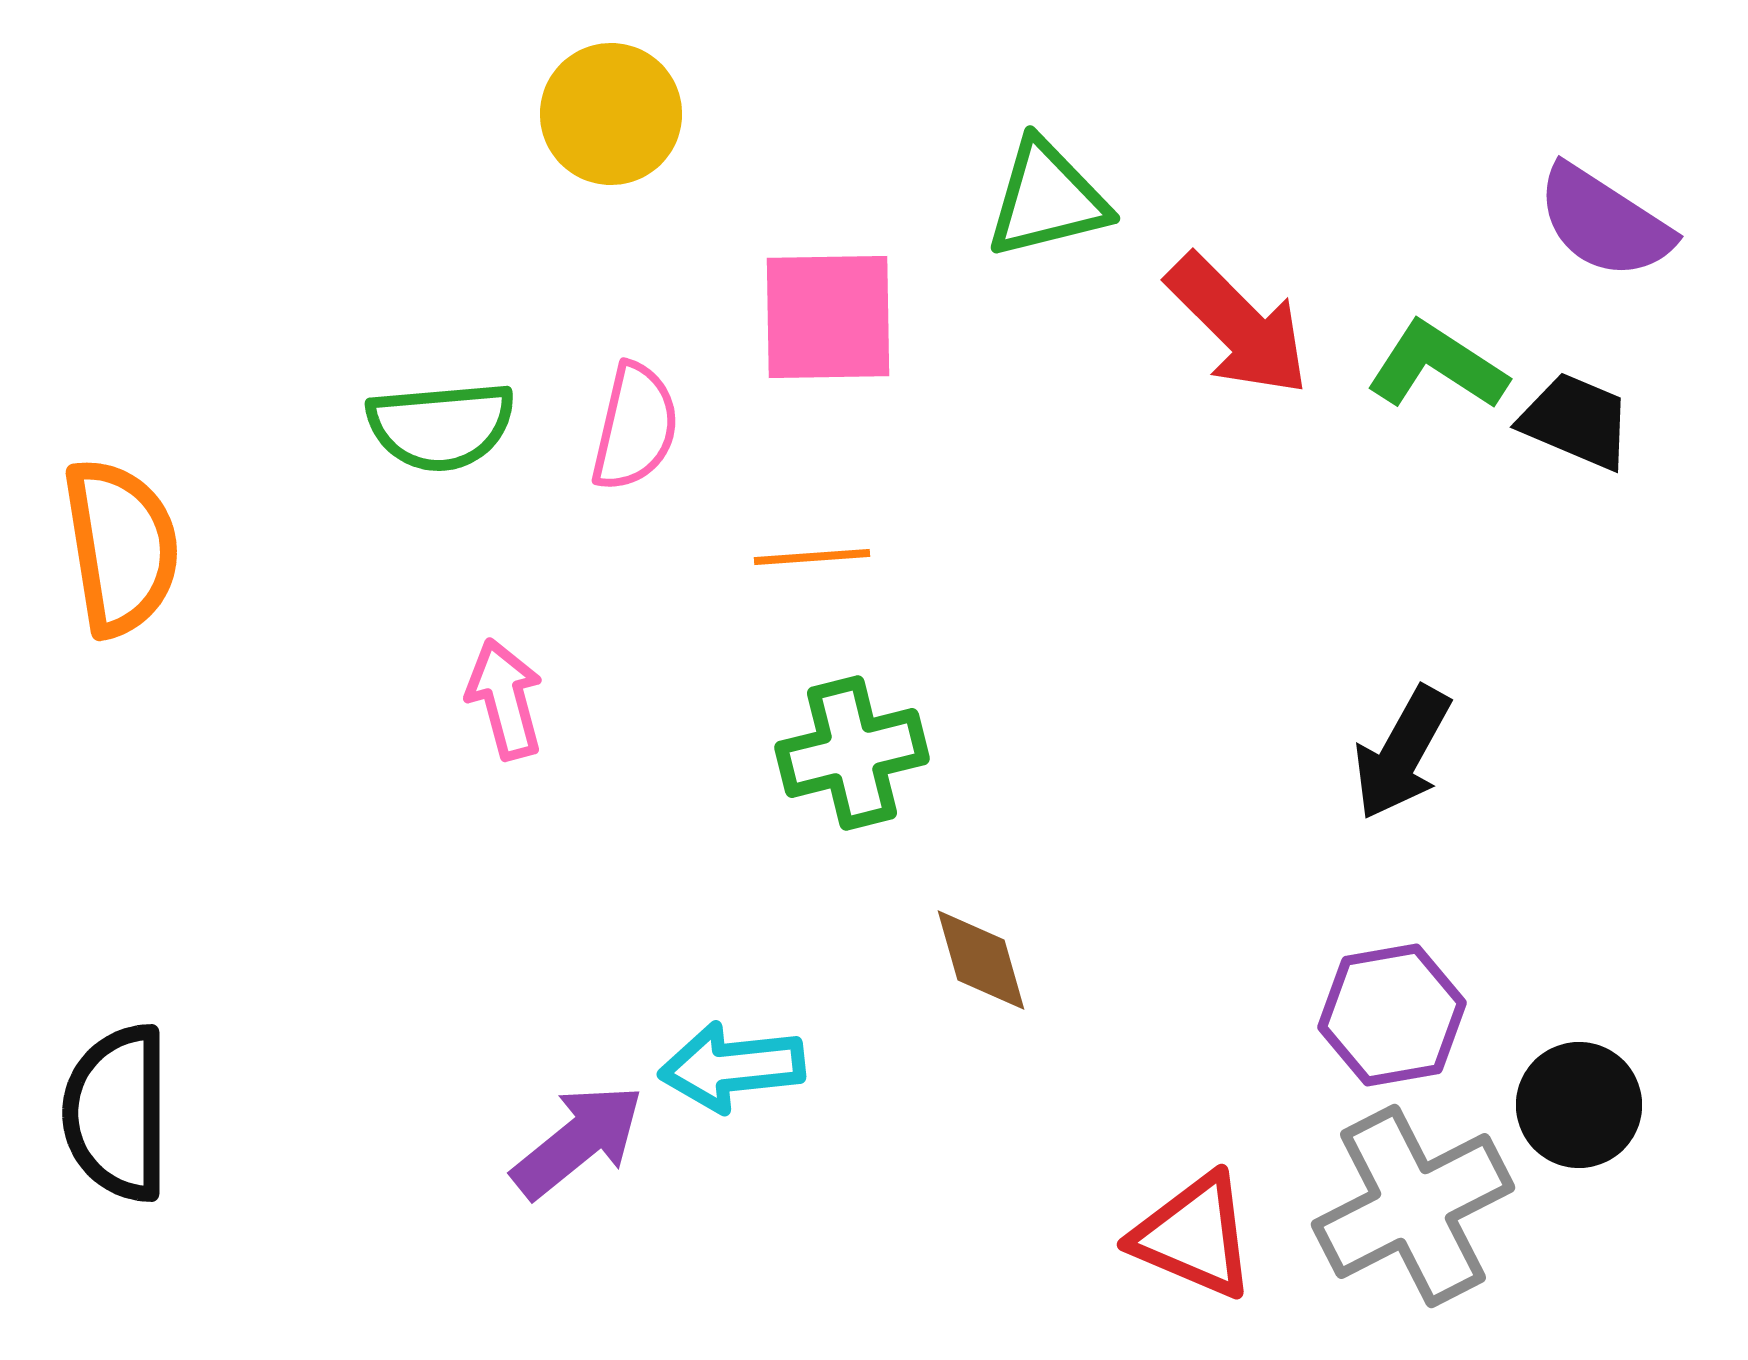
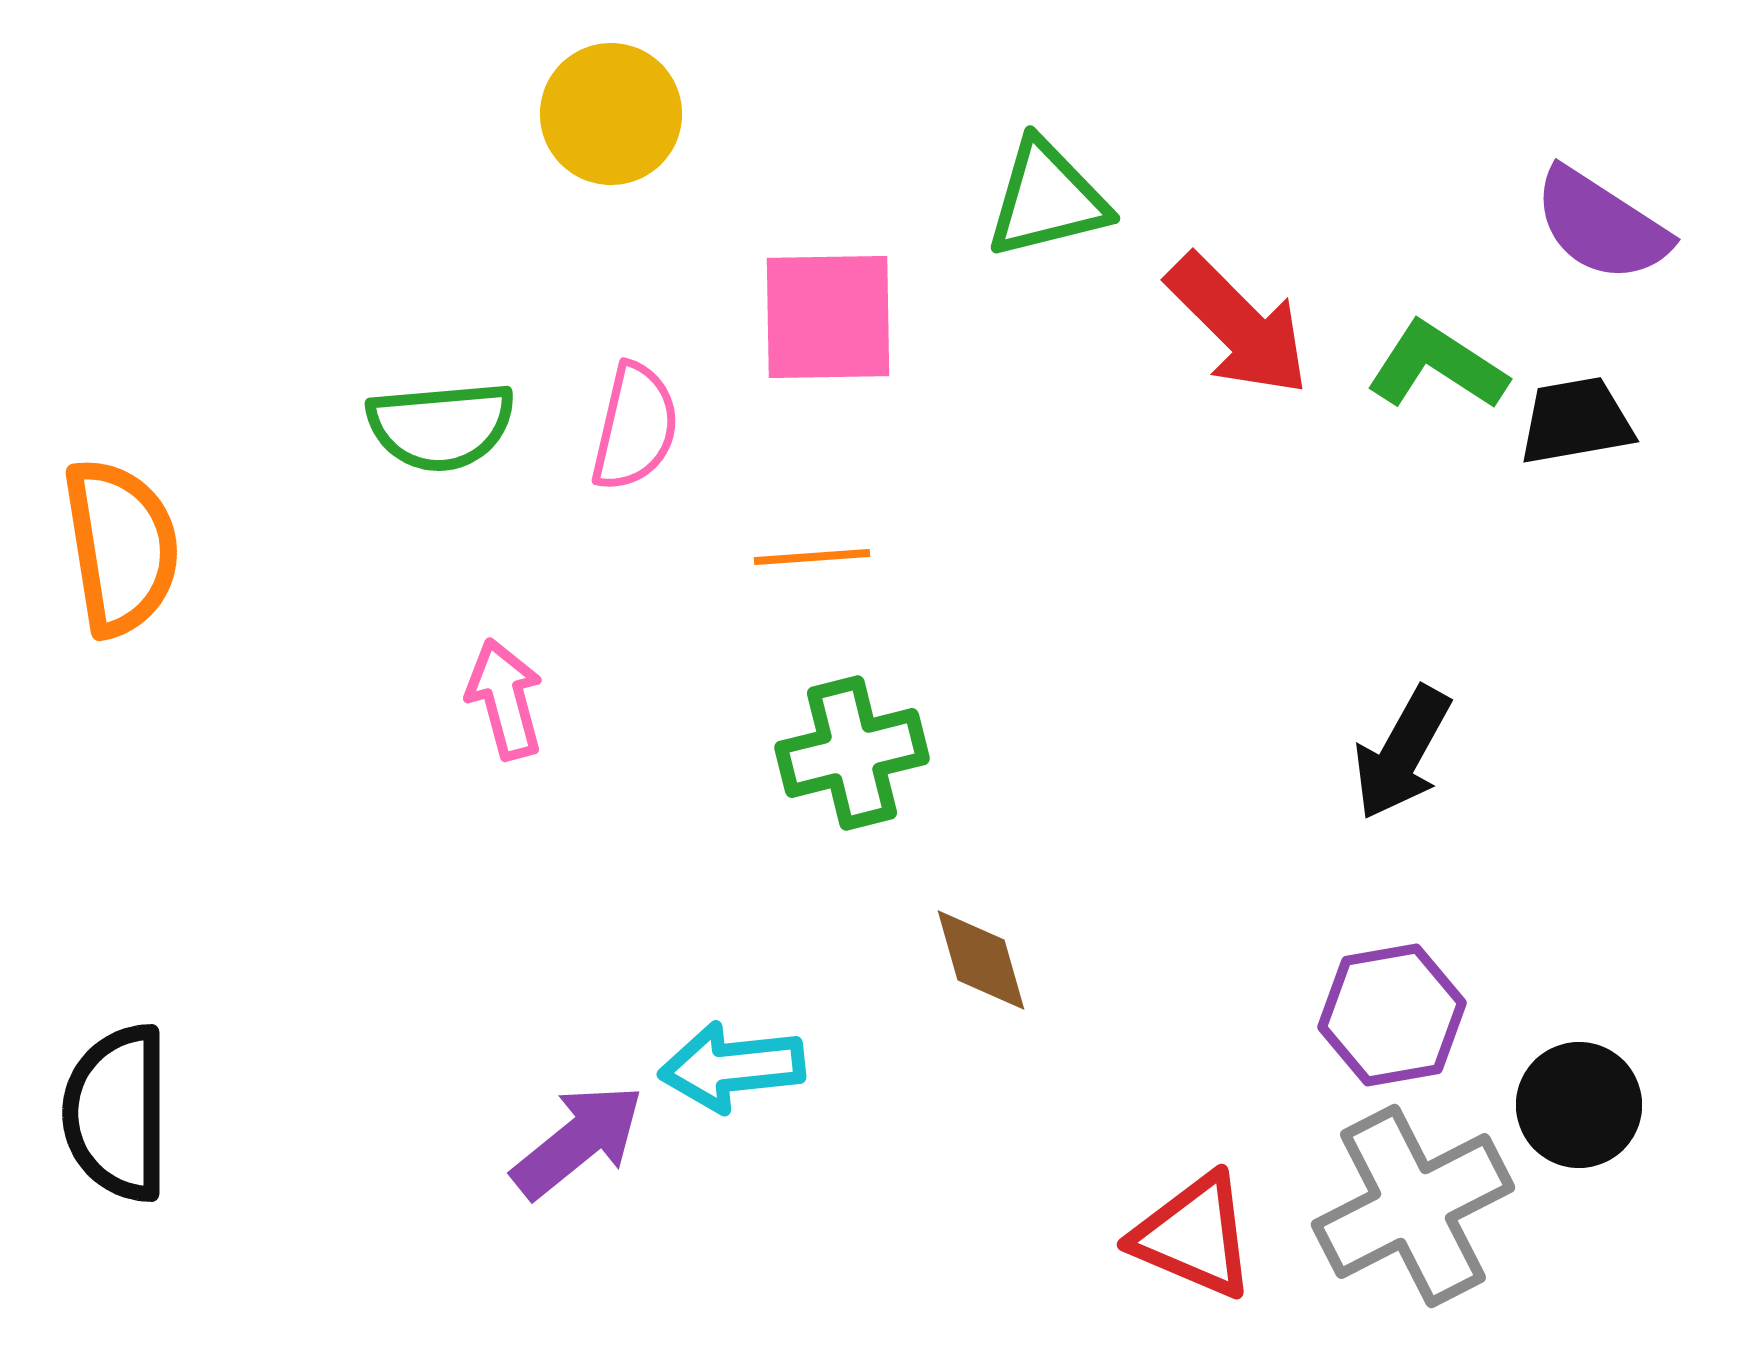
purple semicircle: moved 3 px left, 3 px down
black trapezoid: rotated 33 degrees counterclockwise
